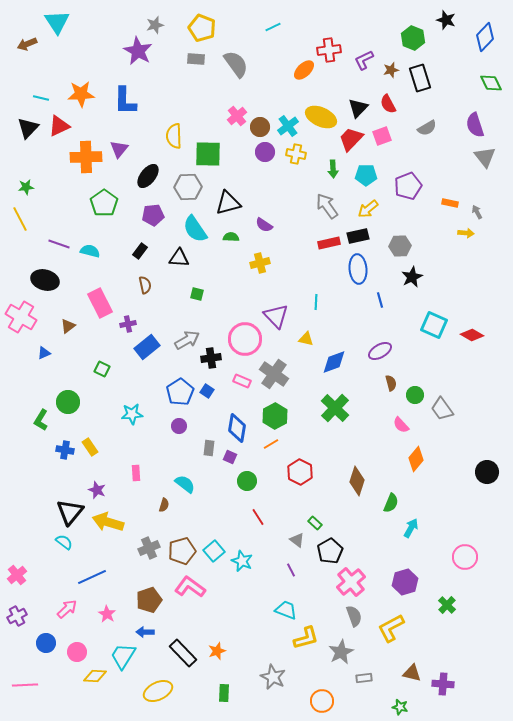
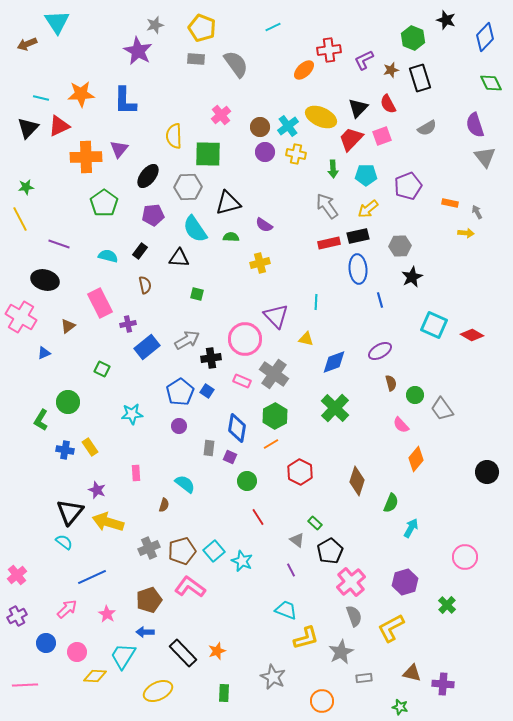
pink cross at (237, 116): moved 16 px left, 1 px up
cyan semicircle at (90, 251): moved 18 px right, 5 px down
